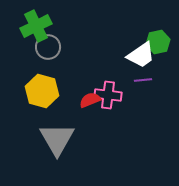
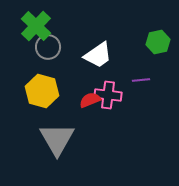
green cross: rotated 20 degrees counterclockwise
white trapezoid: moved 43 px left
purple line: moved 2 px left
